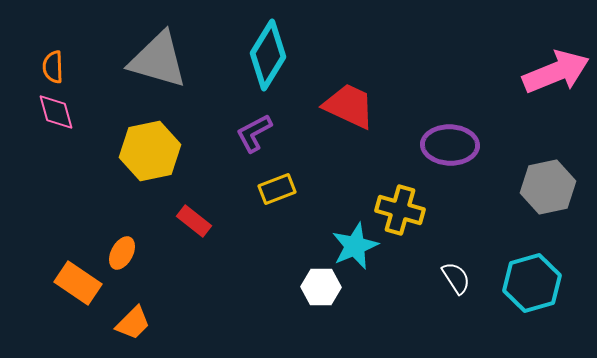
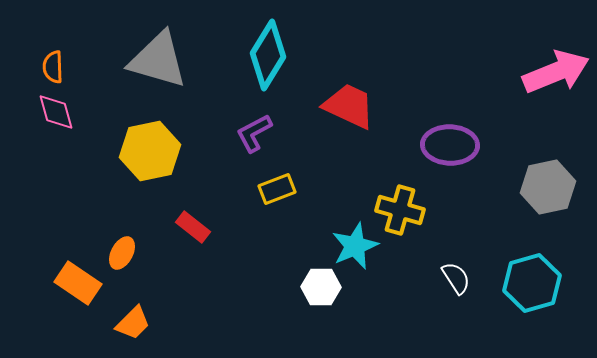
red rectangle: moved 1 px left, 6 px down
